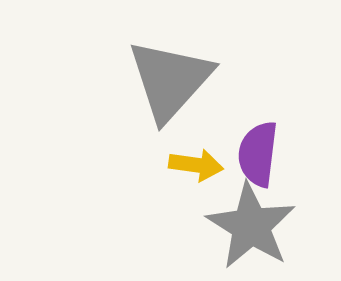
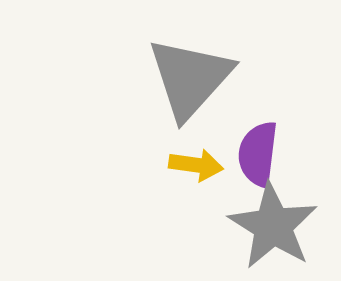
gray triangle: moved 20 px right, 2 px up
gray star: moved 22 px right
